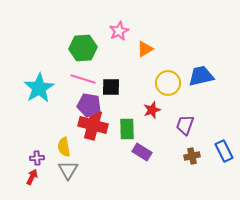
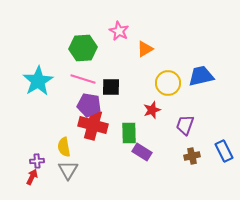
pink star: rotated 18 degrees counterclockwise
cyan star: moved 1 px left, 7 px up
green rectangle: moved 2 px right, 4 px down
purple cross: moved 3 px down
